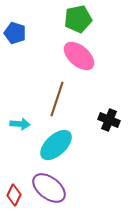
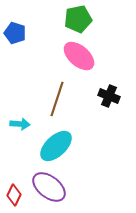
black cross: moved 24 px up
cyan ellipse: moved 1 px down
purple ellipse: moved 1 px up
